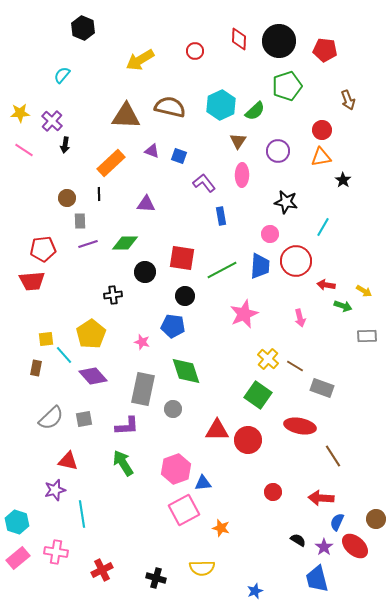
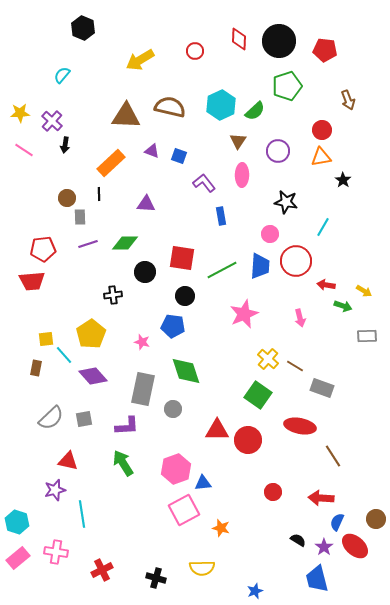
gray rectangle at (80, 221): moved 4 px up
